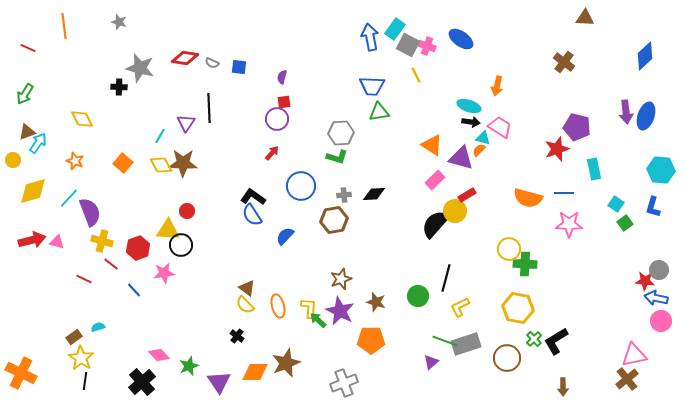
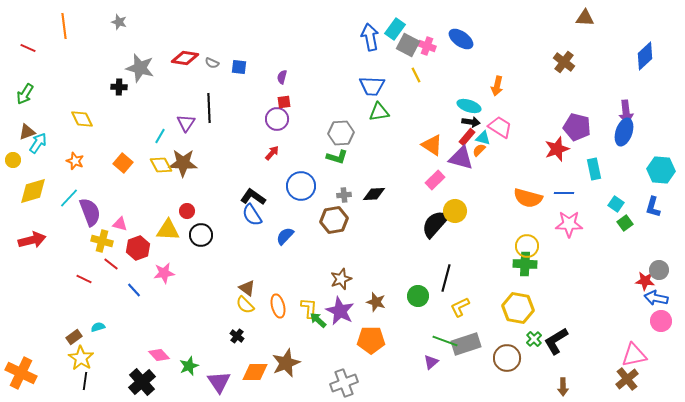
blue ellipse at (646, 116): moved 22 px left, 16 px down
red rectangle at (467, 195): moved 58 px up; rotated 18 degrees counterclockwise
pink triangle at (57, 242): moved 63 px right, 18 px up
black circle at (181, 245): moved 20 px right, 10 px up
yellow circle at (509, 249): moved 18 px right, 3 px up
